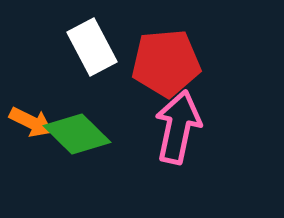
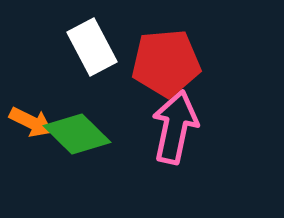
pink arrow: moved 3 px left
